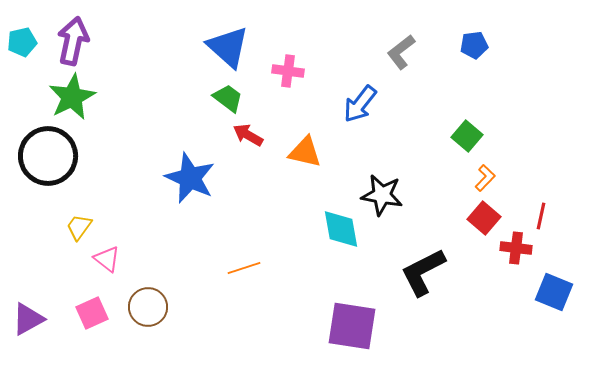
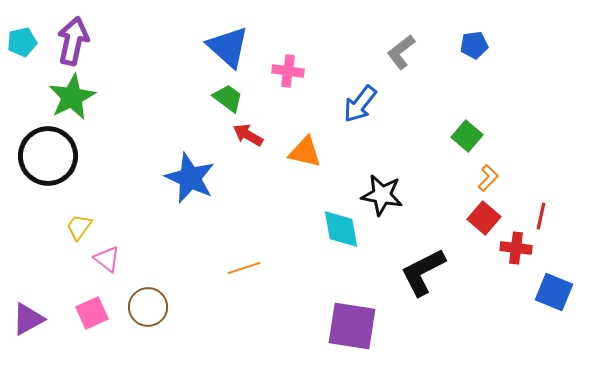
orange L-shape: moved 3 px right
